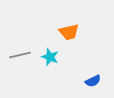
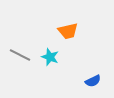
orange trapezoid: moved 1 px left, 1 px up
gray line: rotated 40 degrees clockwise
